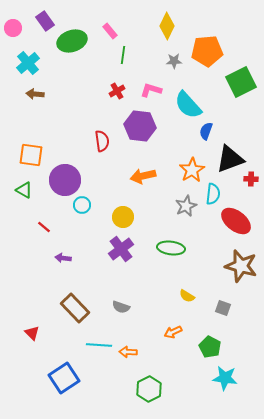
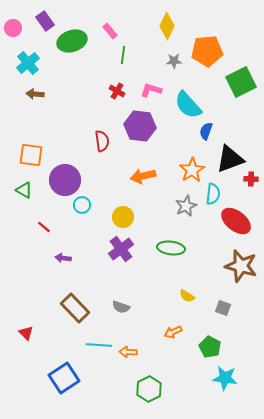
red cross at (117, 91): rotated 28 degrees counterclockwise
red triangle at (32, 333): moved 6 px left
